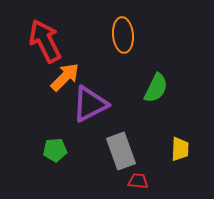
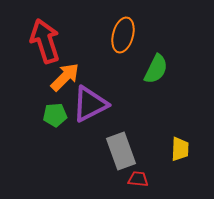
orange ellipse: rotated 20 degrees clockwise
red arrow: rotated 9 degrees clockwise
green semicircle: moved 19 px up
green pentagon: moved 35 px up
red trapezoid: moved 2 px up
